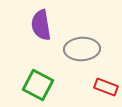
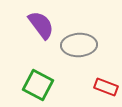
purple semicircle: rotated 152 degrees clockwise
gray ellipse: moved 3 px left, 4 px up
